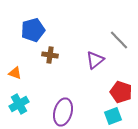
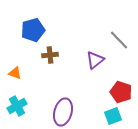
brown cross: rotated 14 degrees counterclockwise
cyan cross: moved 2 px left, 2 px down
